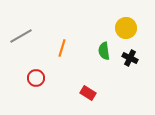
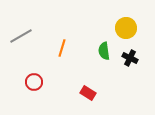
red circle: moved 2 px left, 4 px down
